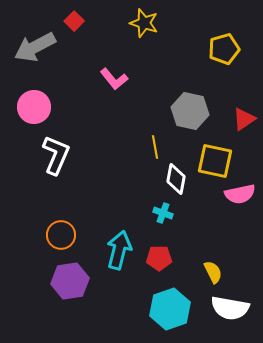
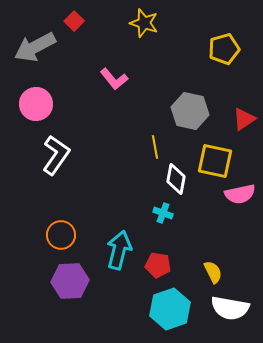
pink circle: moved 2 px right, 3 px up
white L-shape: rotated 12 degrees clockwise
red pentagon: moved 1 px left, 7 px down; rotated 10 degrees clockwise
purple hexagon: rotated 6 degrees clockwise
